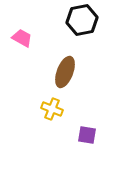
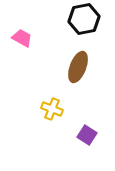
black hexagon: moved 2 px right, 1 px up
brown ellipse: moved 13 px right, 5 px up
purple square: rotated 24 degrees clockwise
